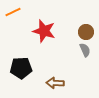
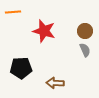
orange line: rotated 21 degrees clockwise
brown circle: moved 1 px left, 1 px up
